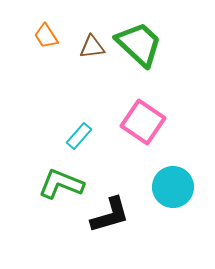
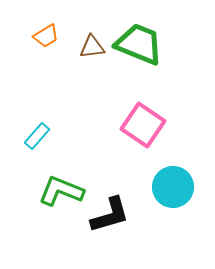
orange trapezoid: rotated 88 degrees counterclockwise
green trapezoid: rotated 21 degrees counterclockwise
pink square: moved 3 px down
cyan rectangle: moved 42 px left
green L-shape: moved 7 px down
